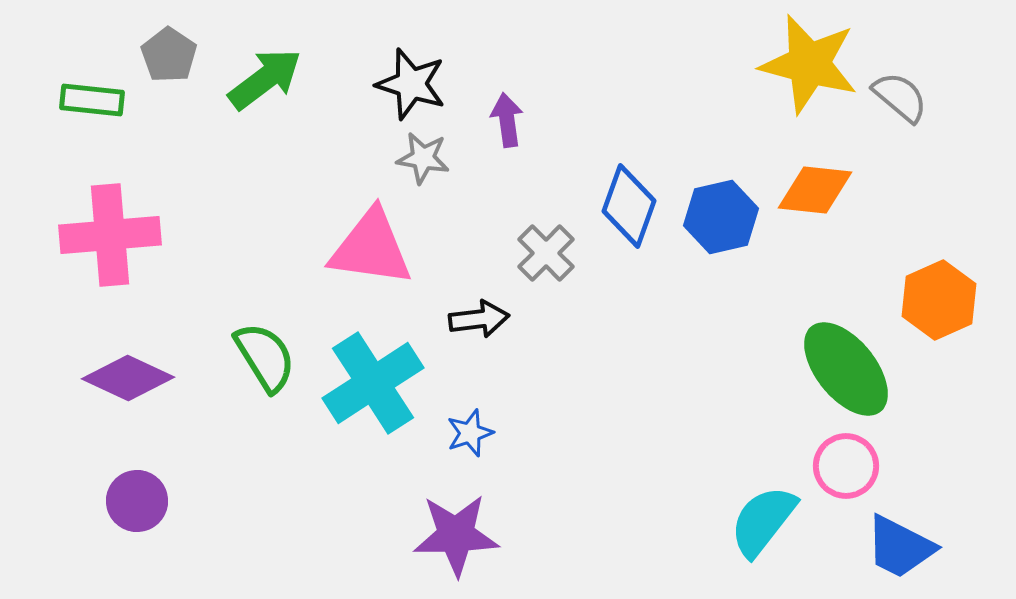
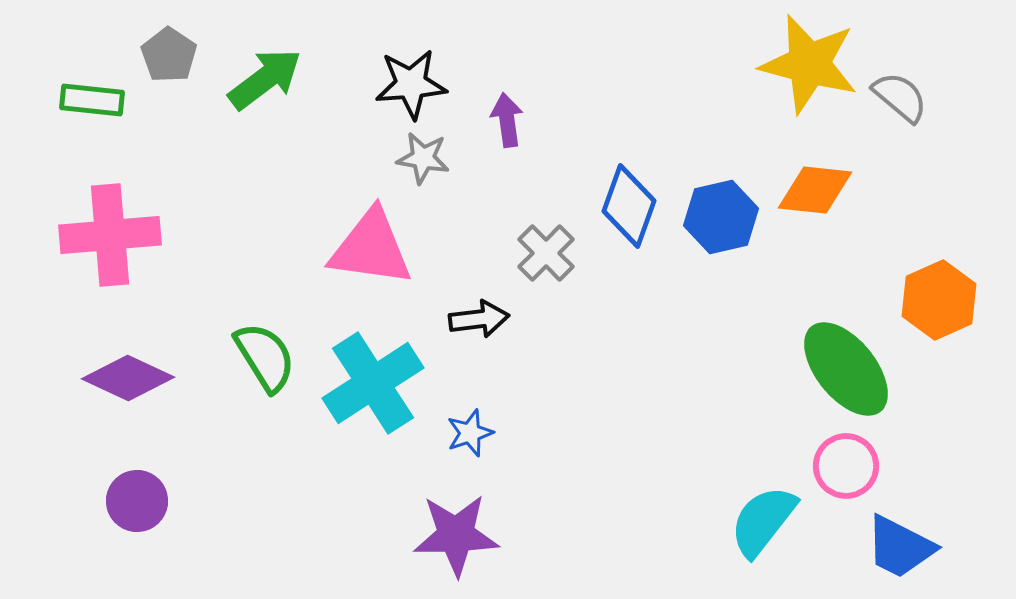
black star: rotated 22 degrees counterclockwise
